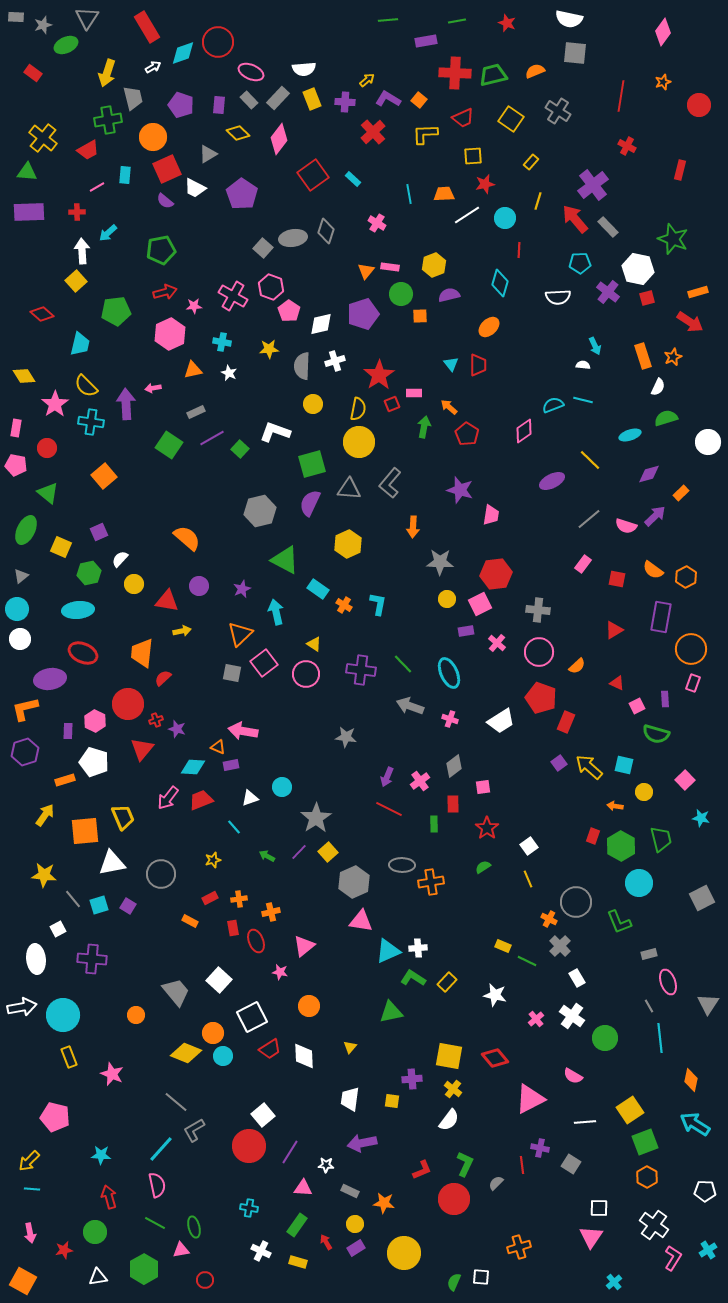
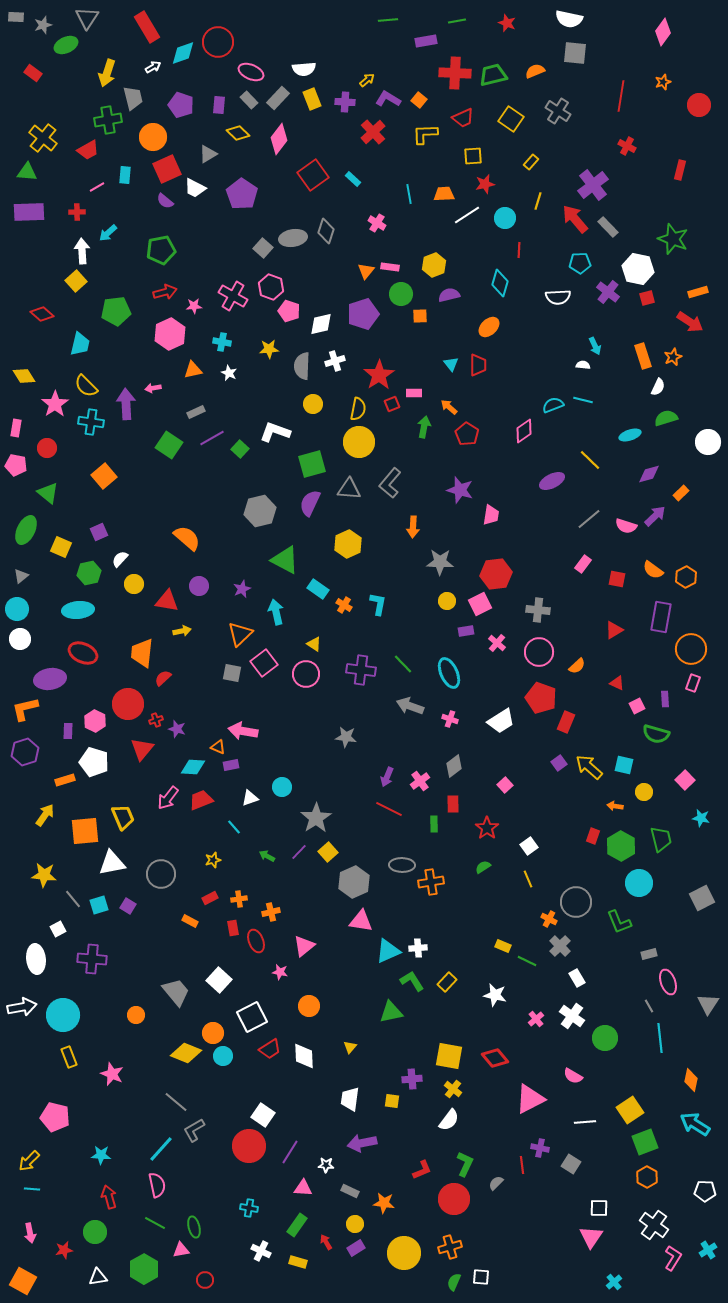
pink pentagon at (289, 311): rotated 15 degrees counterclockwise
yellow circle at (447, 599): moved 2 px down
pink square at (483, 787): moved 22 px right, 2 px up; rotated 35 degrees counterclockwise
green L-shape at (413, 978): moved 1 px left, 3 px down; rotated 25 degrees clockwise
white square at (263, 1115): rotated 15 degrees counterclockwise
orange cross at (519, 1247): moved 69 px left
